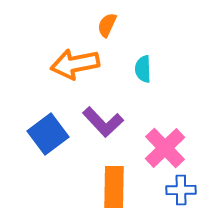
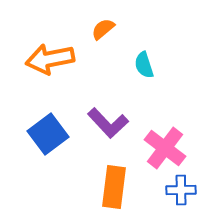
orange semicircle: moved 4 px left, 4 px down; rotated 25 degrees clockwise
orange arrow: moved 25 px left, 5 px up
cyan semicircle: moved 1 px right, 4 px up; rotated 16 degrees counterclockwise
purple L-shape: moved 5 px right, 1 px down
pink cross: rotated 9 degrees counterclockwise
orange rectangle: rotated 6 degrees clockwise
